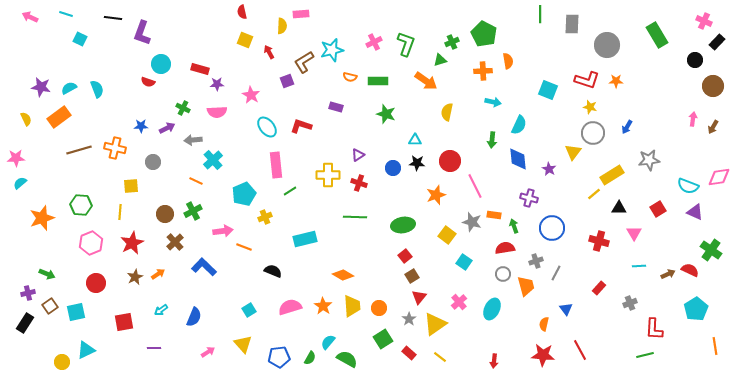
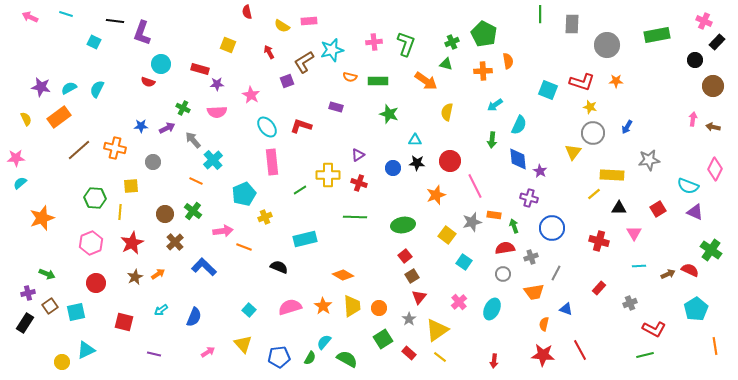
red semicircle at (242, 12): moved 5 px right
pink rectangle at (301, 14): moved 8 px right, 7 px down
black line at (113, 18): moved 2 px right, 3 px down
yellow semicircle at (282, 26): rotated 119 degrees clockwise
green rectangle at (657, 35): rotated 70 degrees counterclockwise
cyan square at (80, 39): moved 14 px right, 3 px down
yellow square at (245, 40): moved 17 px left, 5 px down
pink cross at (374, 42): rotated 21 degrees clockwise
green triangle at (440, 60): moved 6 px right, 4 px down; rotated 32 degrees clockwise
red L-shape at (587, 80): moved 5 px left, 2 px down
cyan semicircle at (97, 89): rotated 132 degrees counterclockwise
cyan arrow at (493, 102): moved 2 px right, 3 px down; rotated 133 degrees clockwise
green star at (386, 114): moved 3 px right
brown arrow at (713, 127): rotated 72 degrees clockwise
gray arrow at (193, 140): rotated 54 degrees clockwise
brown line at (79, 150): rotated 25 degrees counterclockwise
pink rectangle at (276, 165): moved 4 px left, 3 px up
purple star at (549, 169): moved 9 px left, 2 px down
yellow rectangle at (612, 175): rotated 35 degrees clockwise
pink diamond at (719, 177): moved 4 px left, 8 px up; rotated 55 degrees counterclockwise
green line at (290, 191): moved 10 px right, 1 px up
green hexagon at (81, 205): moved 14 px right, 7 px up
green cross at (193, 211): rotated 24 degrees counterclockwise
gray star at (472, 222): rotated 30 degrees counterclockwise
gray cross at (536, 261): moved 5 px left, 4 px up
black semicircle at (273, 271): moved 6 px right, 4 px up
orange trapezoid at (526, 286): moved 8 px right, 6 px down; rotated 95 degrees clockwise
blue triangle at (566, 309): rotated 32 degrees counterclockwise
cyan square at (249, 310): rotated 16 degrees counterclockwise
red square at (124, 322): rotated 24 degrees clockwise
yellow triangle at (435, 324): moved 2 px right, 6 px down
red L-shape at (654, 329): rotated 65 degrees counterclockwise
cyan semicircle at (328, 342): moved 4 px left
purple line at (154, 348): moved 6 px down; rotated 16 degrees clockwise
